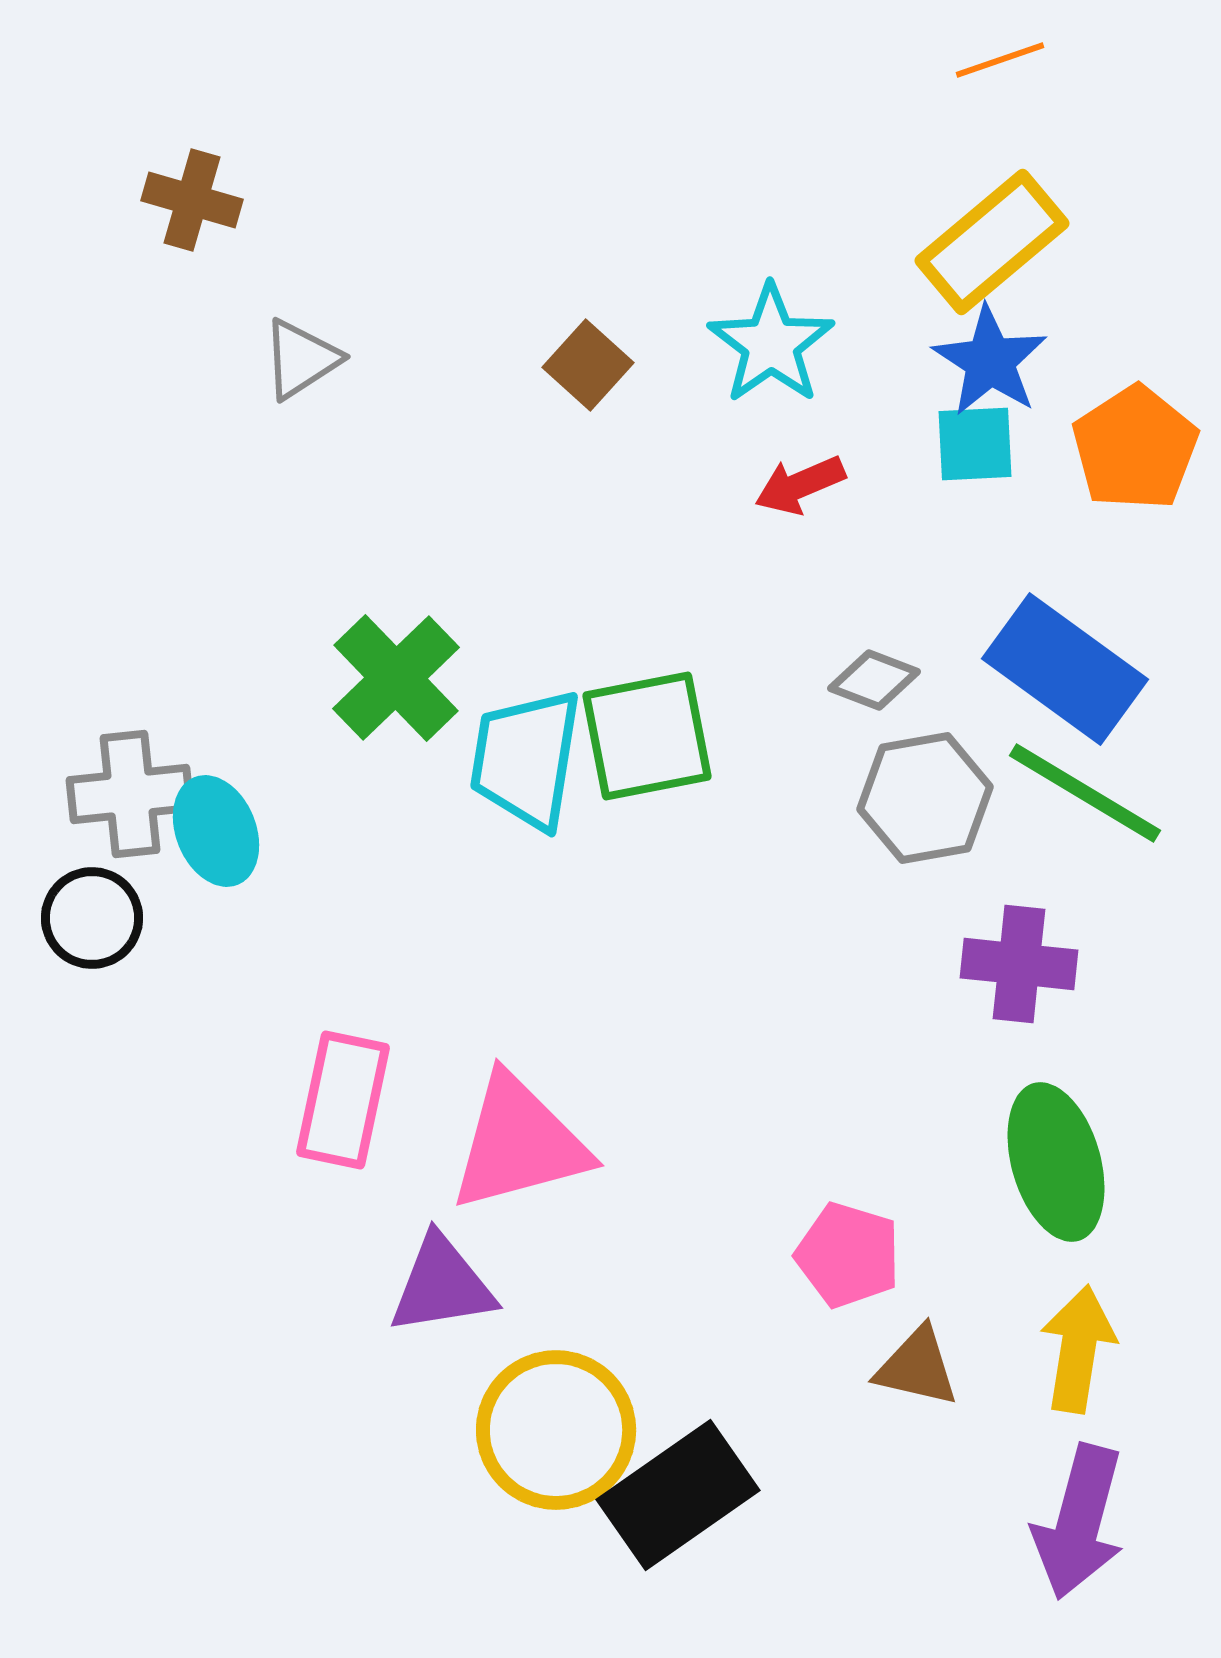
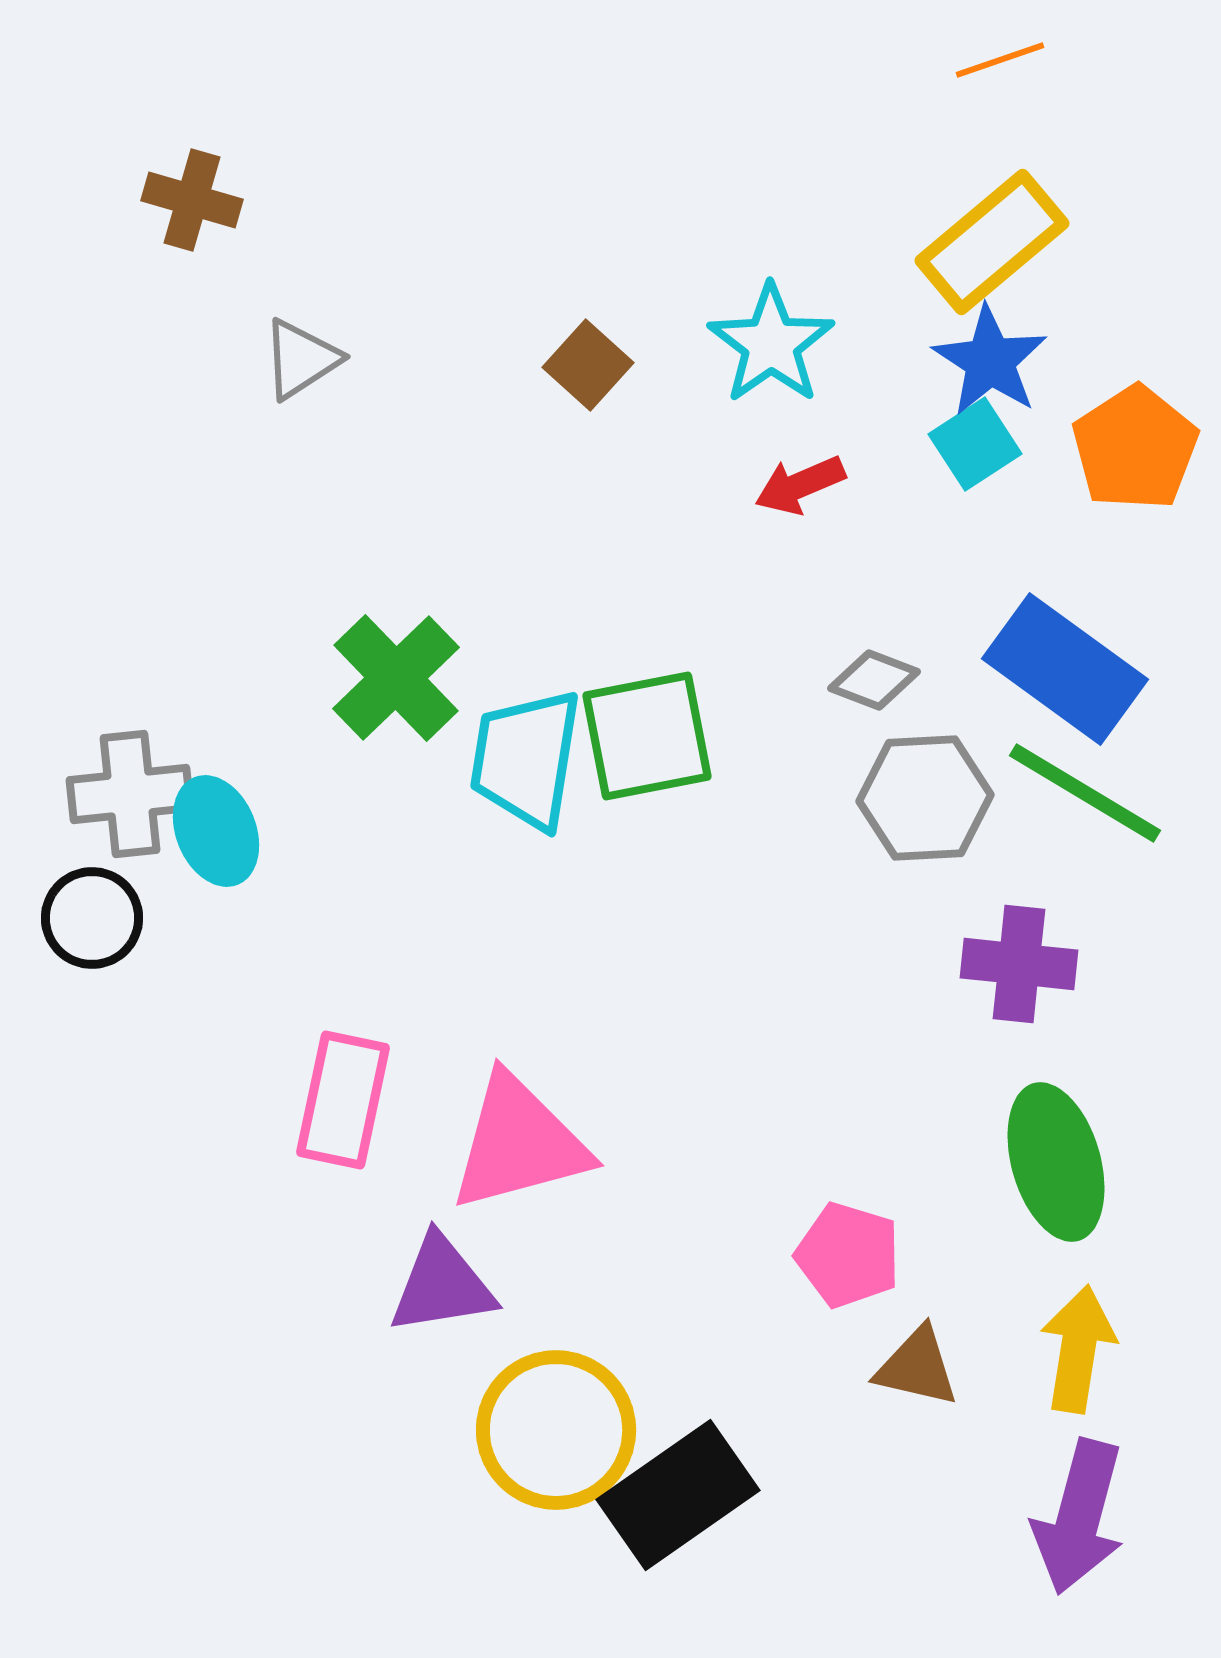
cyan square: rotated 30 degrees counterclockwise
gray hexagon: rotated 7 degrees clockwise
purple arrow: moved 5 px up
